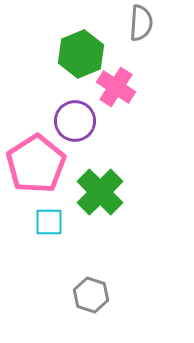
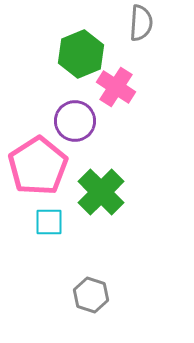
pink pentagon: moved 2 px right, 2 px down
green cross: moved 1 px right
